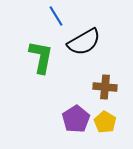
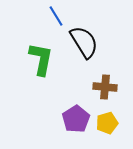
black semicircle: rotated 92 degrees counterclockwise
green L-shape: moved 2 px down
yellow pentagon: moved 2 px right, 1 px down; rotated 25 degrees clockwise
